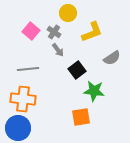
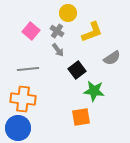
gray cross: moved 3 px right, 1 px up
